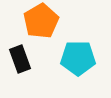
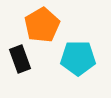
orange pentagon: moved 1 px right, 4 px down
